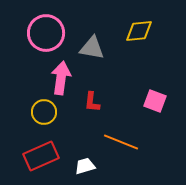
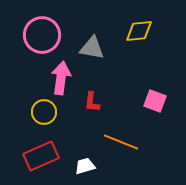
pink circle: moved 4 px left, 2 px down
